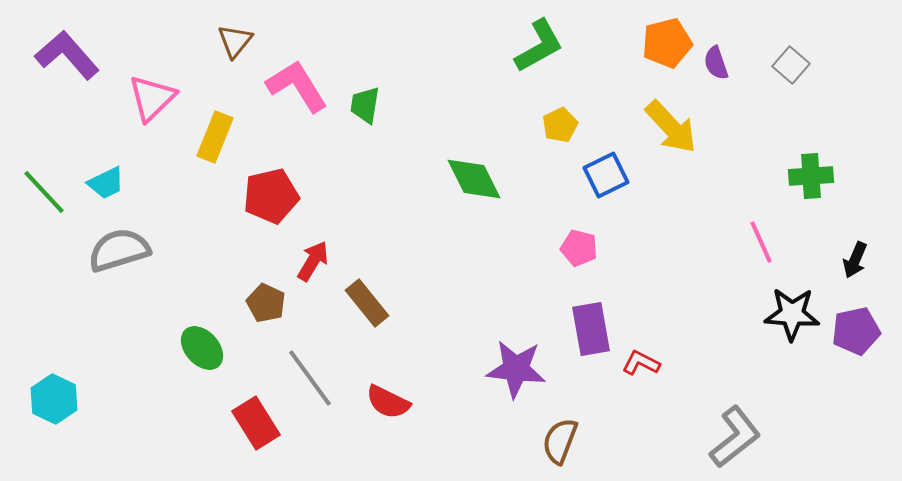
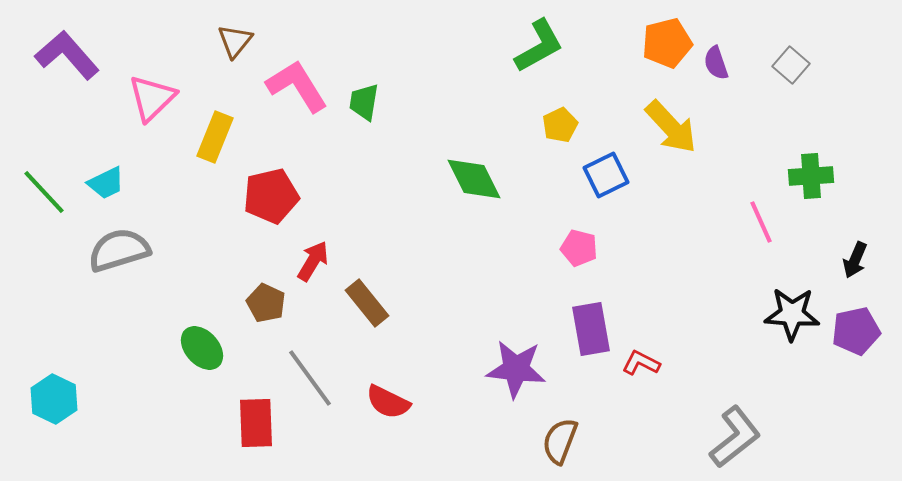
green trapezoid: moved 1 px left, 3 px up
pink line: moved 20 px up
red rectangle: rotated 30 degrees clockwise
